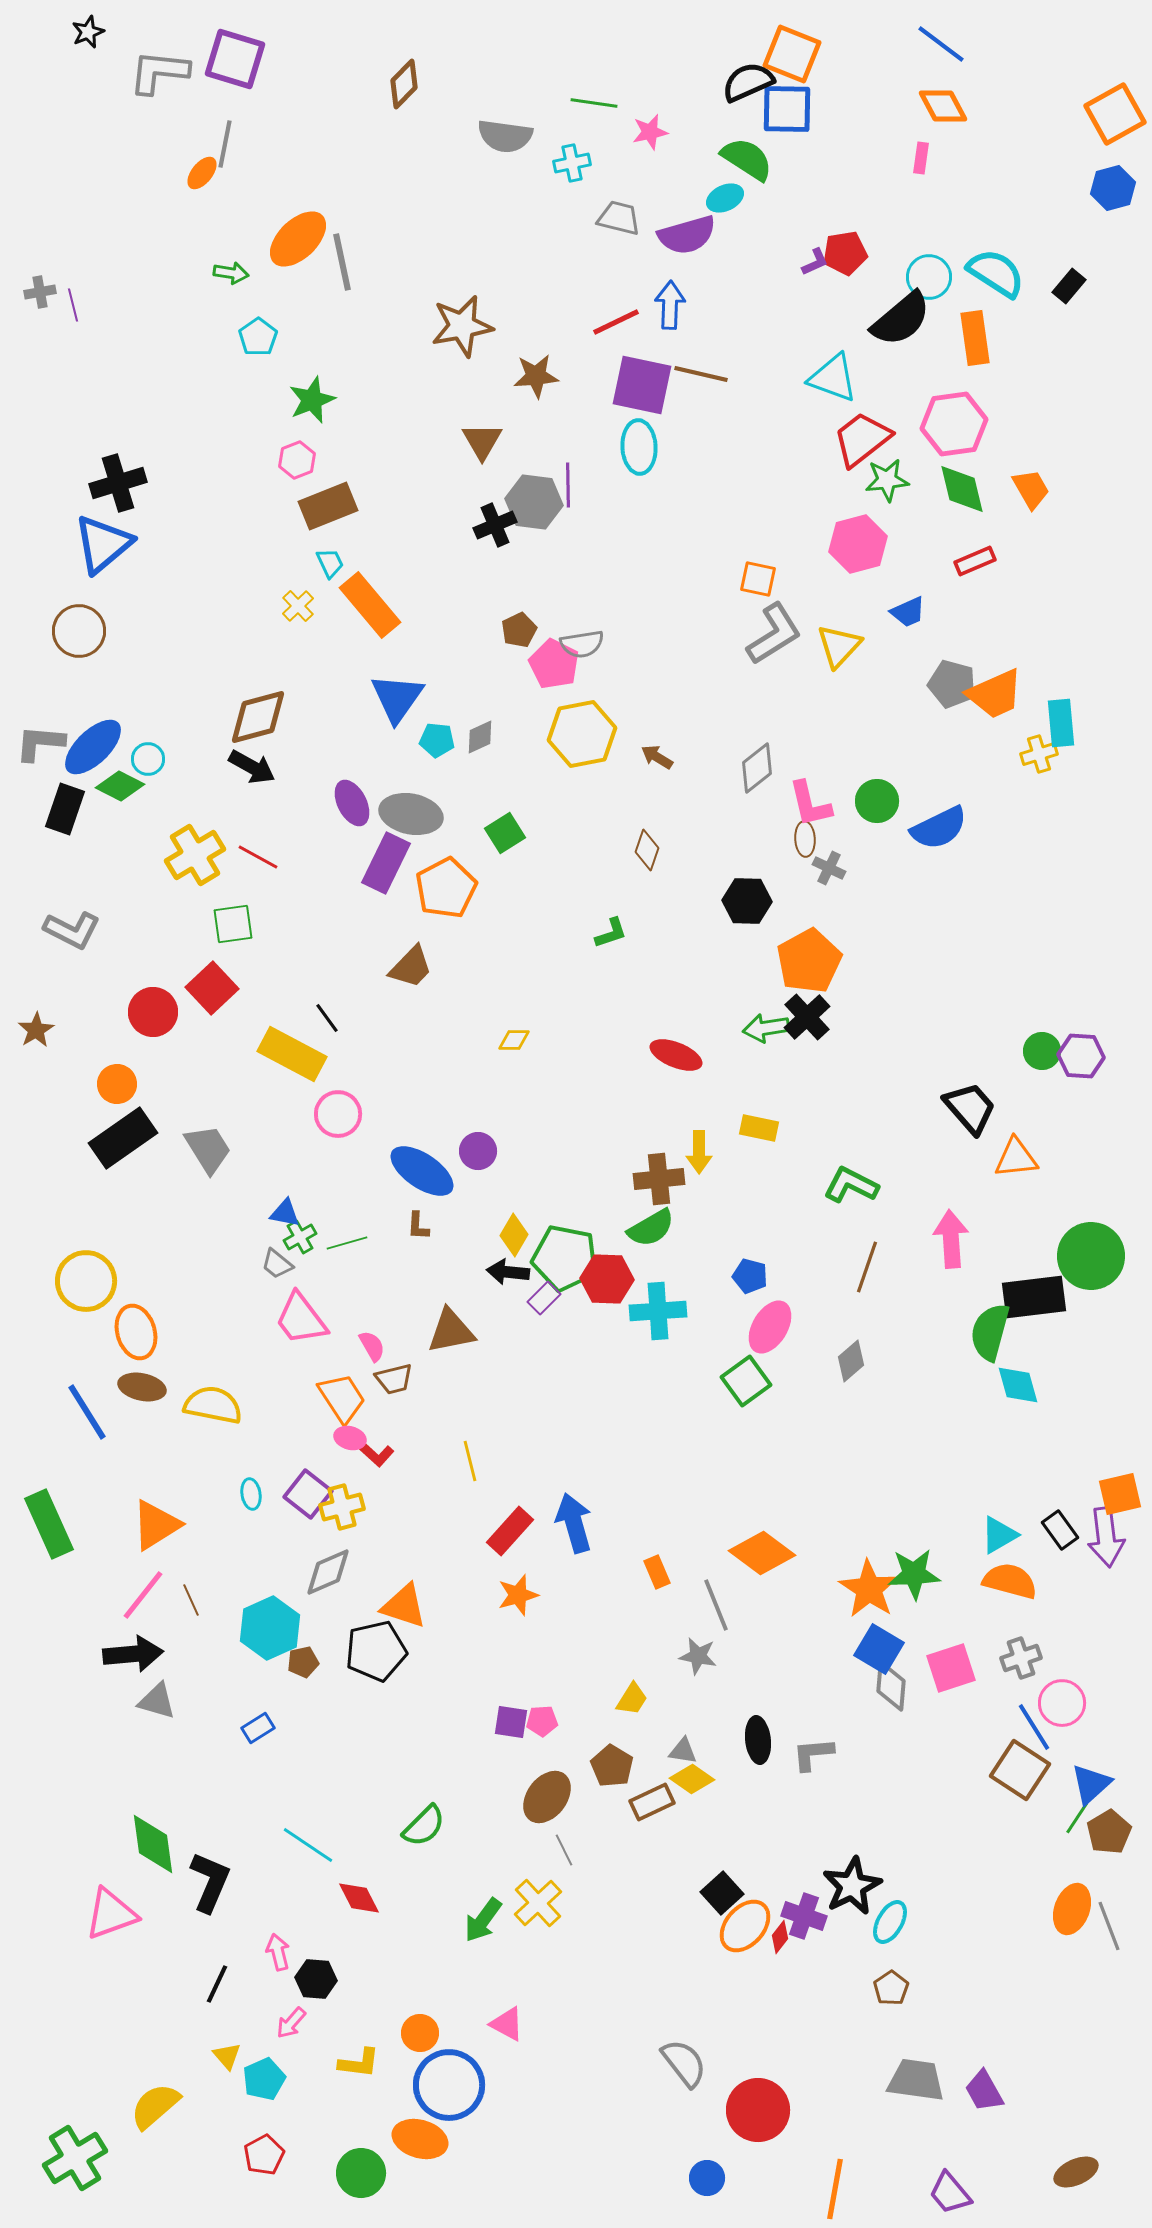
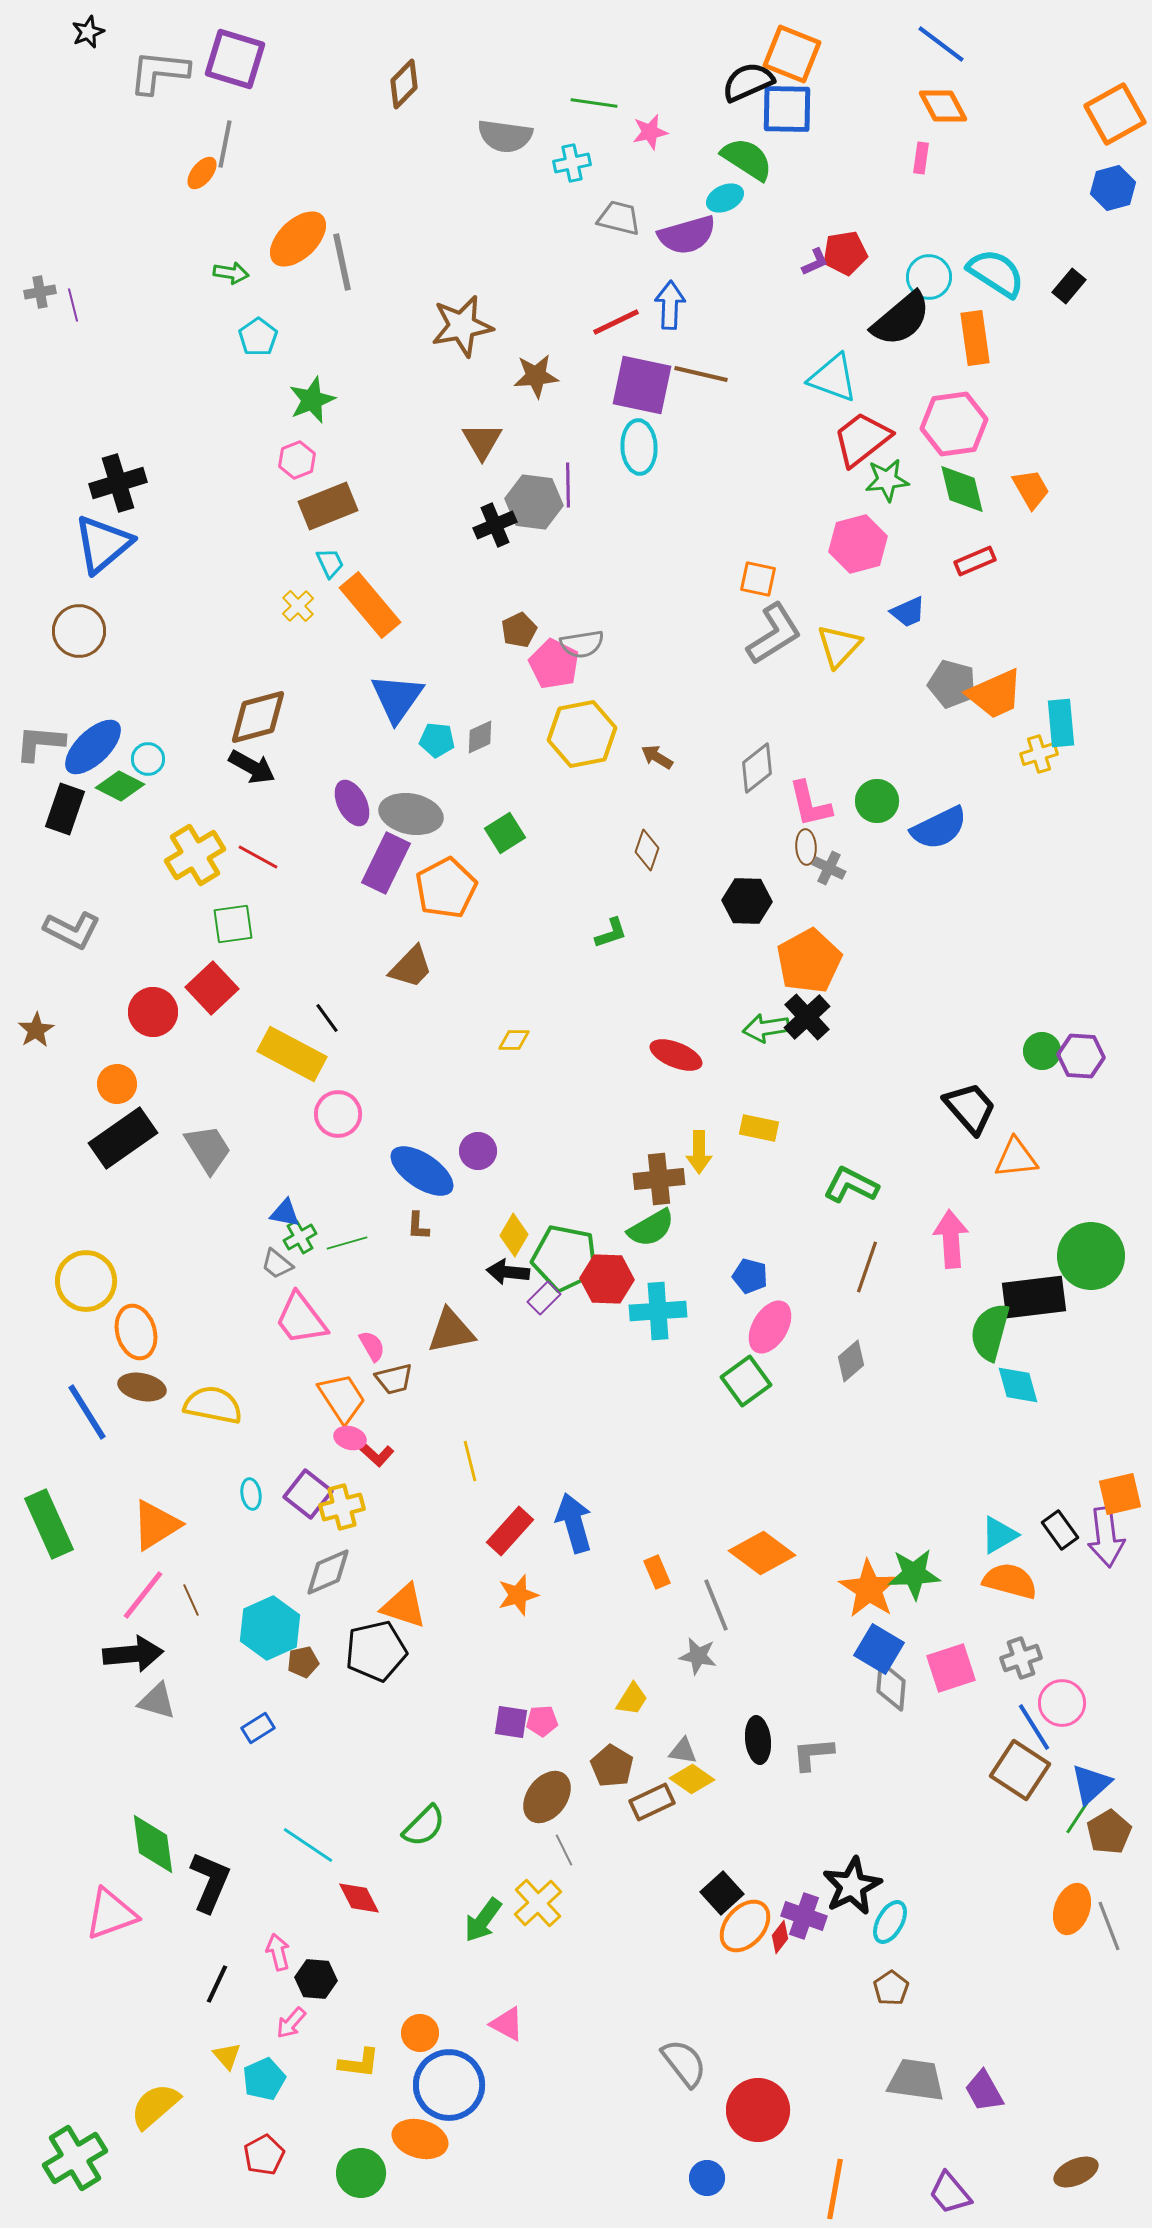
brown ellipse at (805, 839): moved 1 px right, 8 px down
